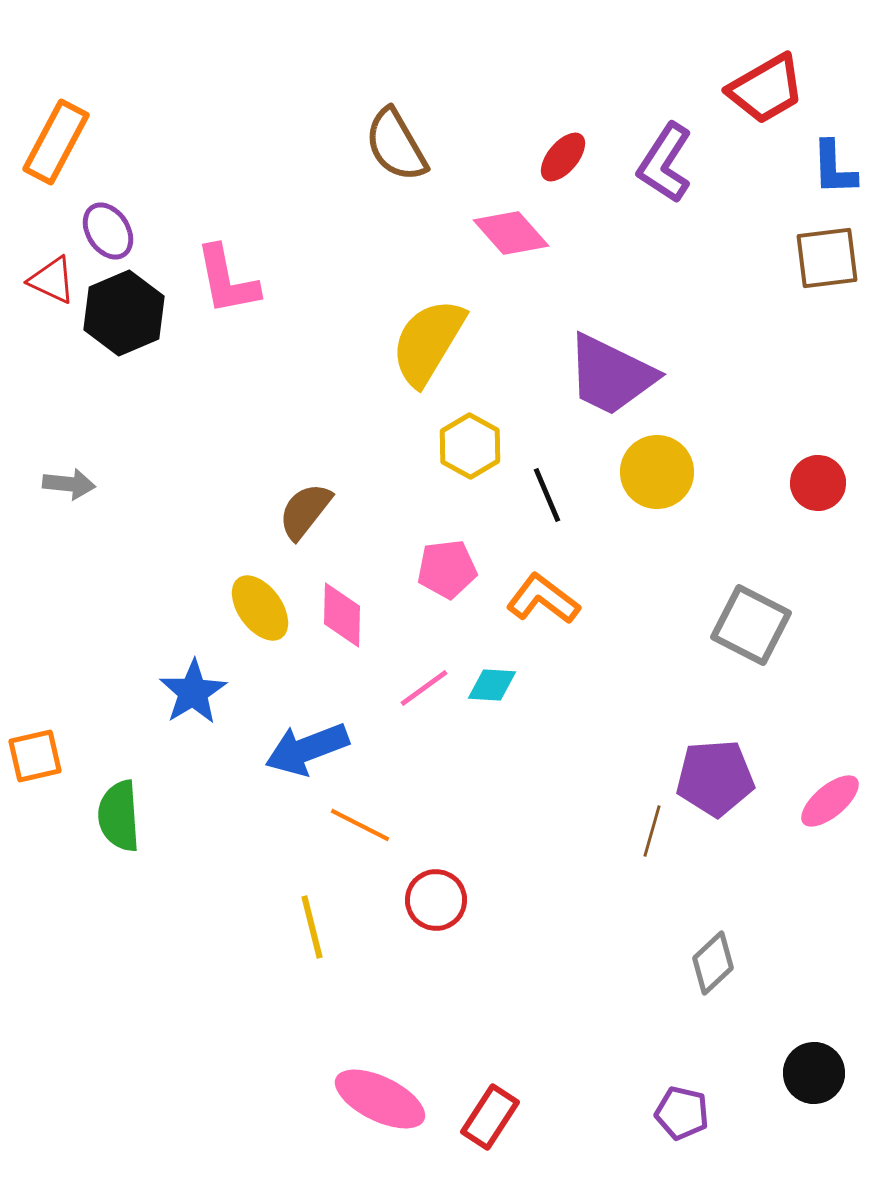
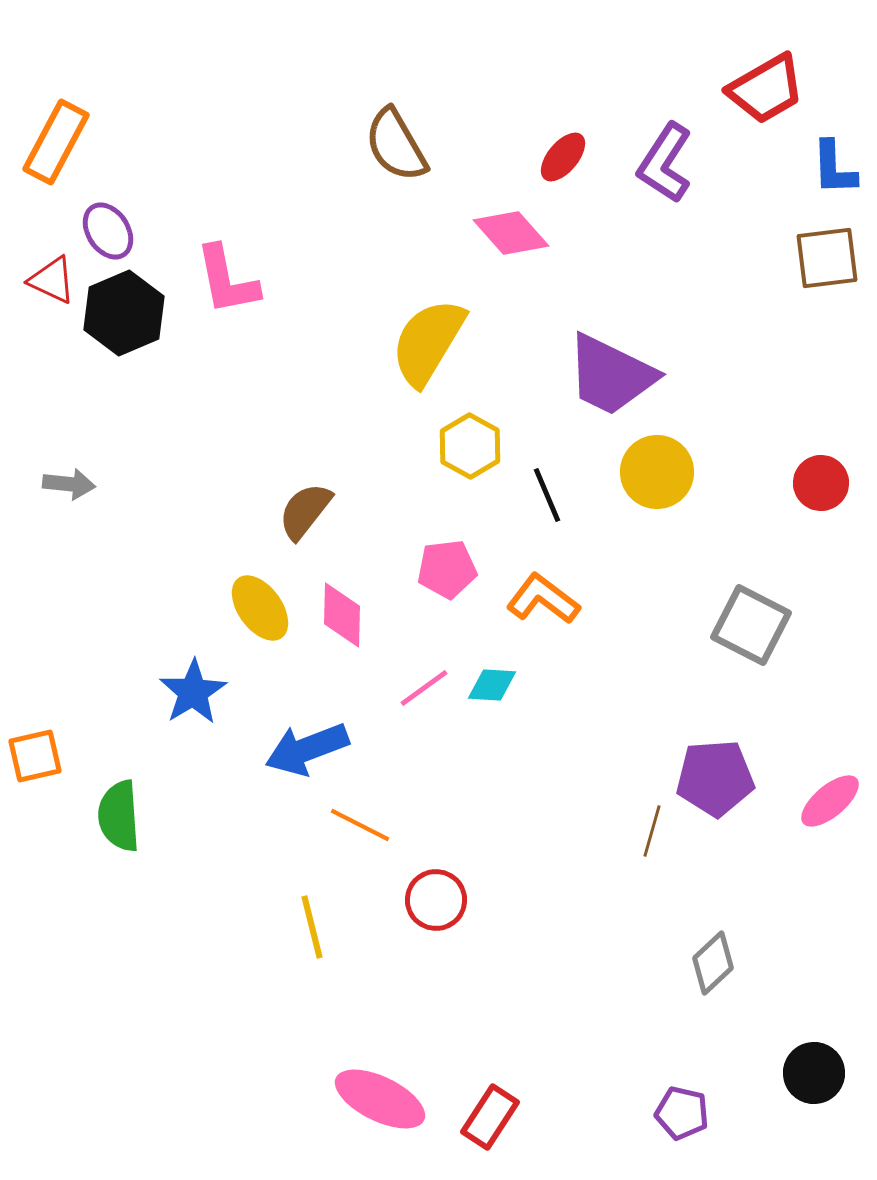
red circle at (818, 483): moved 3 px right
